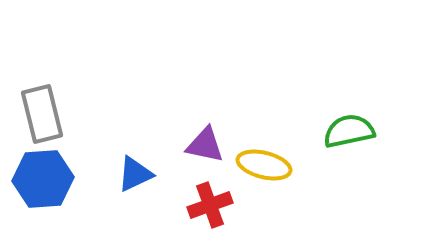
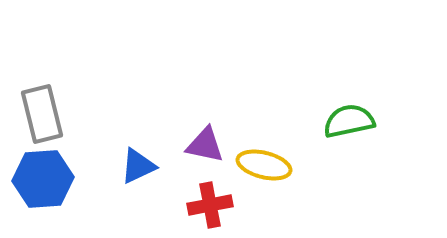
green semicircle: moved 10 px up
blue triangle: moved 3 px right, 8 px up
red cross: rotated 9 degrees clockwise
